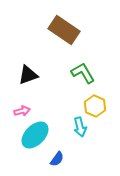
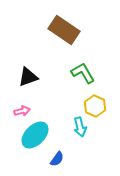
black triangle: moved 2 px down
